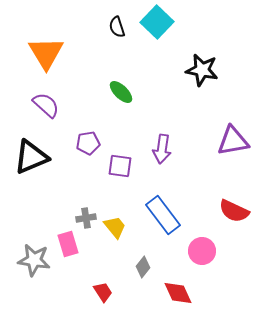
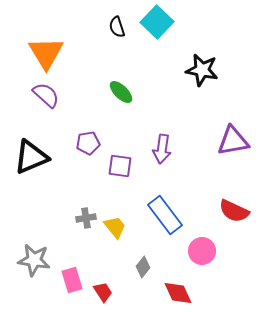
purple semicircle: moved 10 px up
blue rectangle: moved 2 px right
pink rectangle: moved 4 px right, 36 px down
